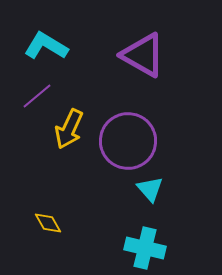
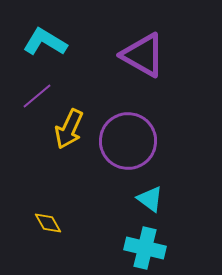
cyan L-shape: moved 1 px left, 4 px up
cyan triangle: moved 10 px down; rotated 12 degrees counterclockwise
